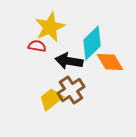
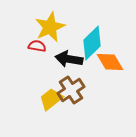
black arrow: moved 2 px up
